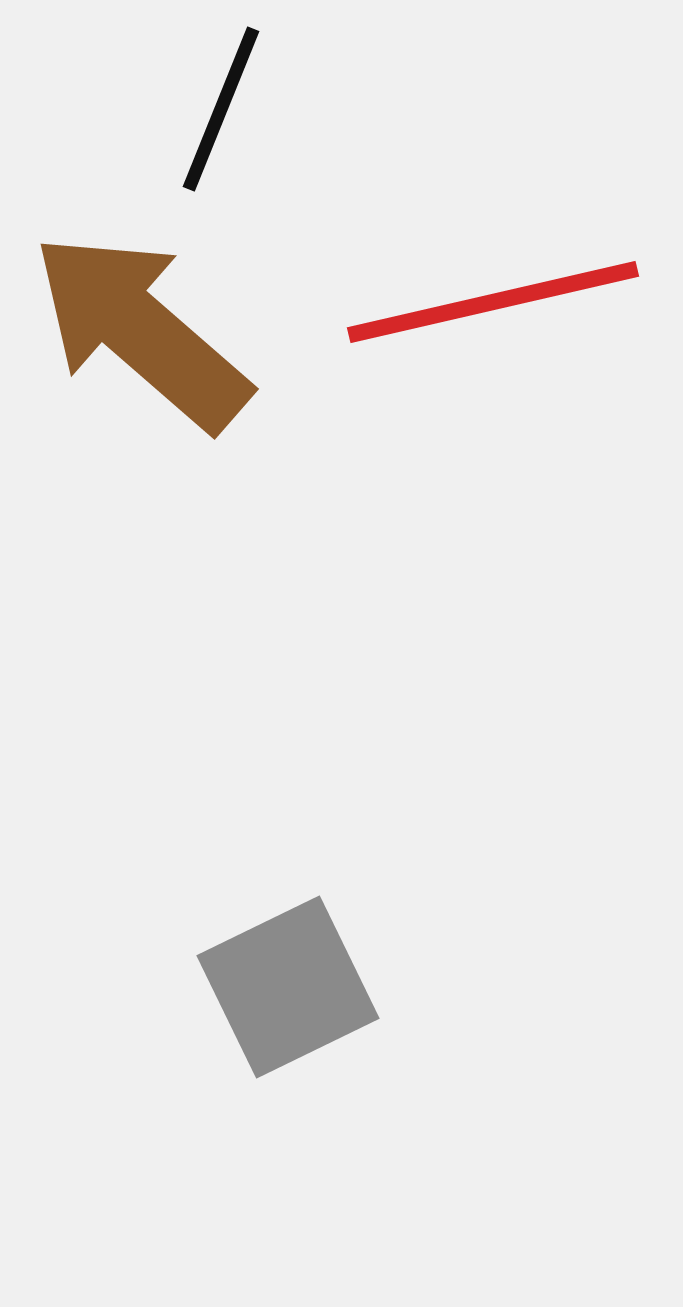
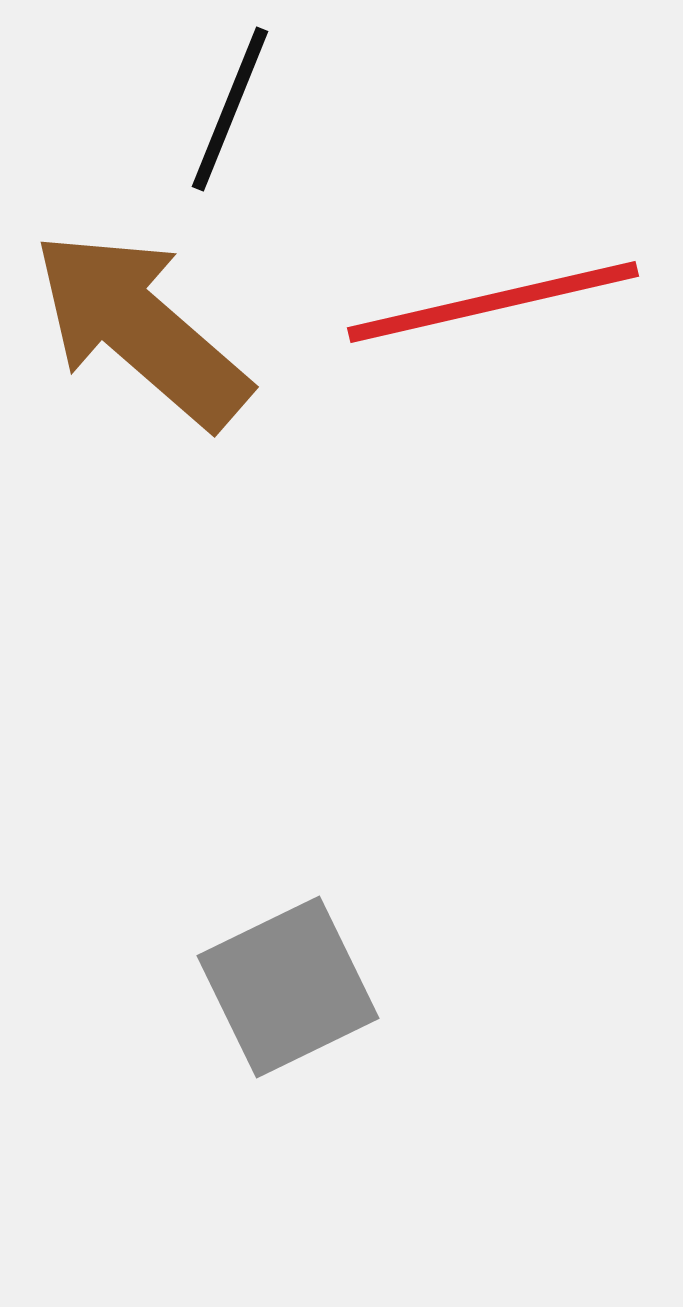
black line: moved 9 px right
brown arrow: moved 2 px up
